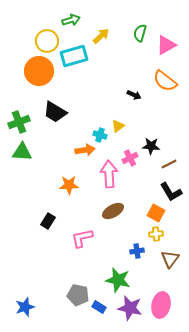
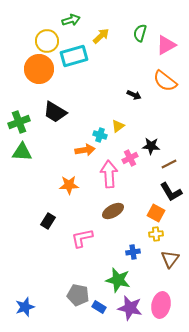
orange circle: moved 2 px up
blue cross: moved 4 px left, 1 px down
